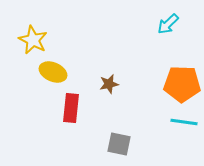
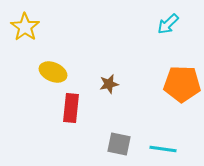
yellow star: moved 8 px left, 13 px up; rotated 8 degrees clockwise
cyan line: moved 21 px left, 27 px down
